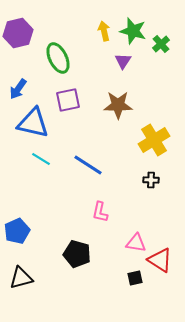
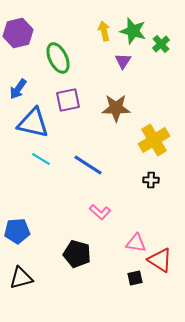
brown star: moved 2 px left, 3 px down
pink L-shape: rotated 60 degrees counterclockwise
blue pentagon: rotated 20 degrees clockwise
